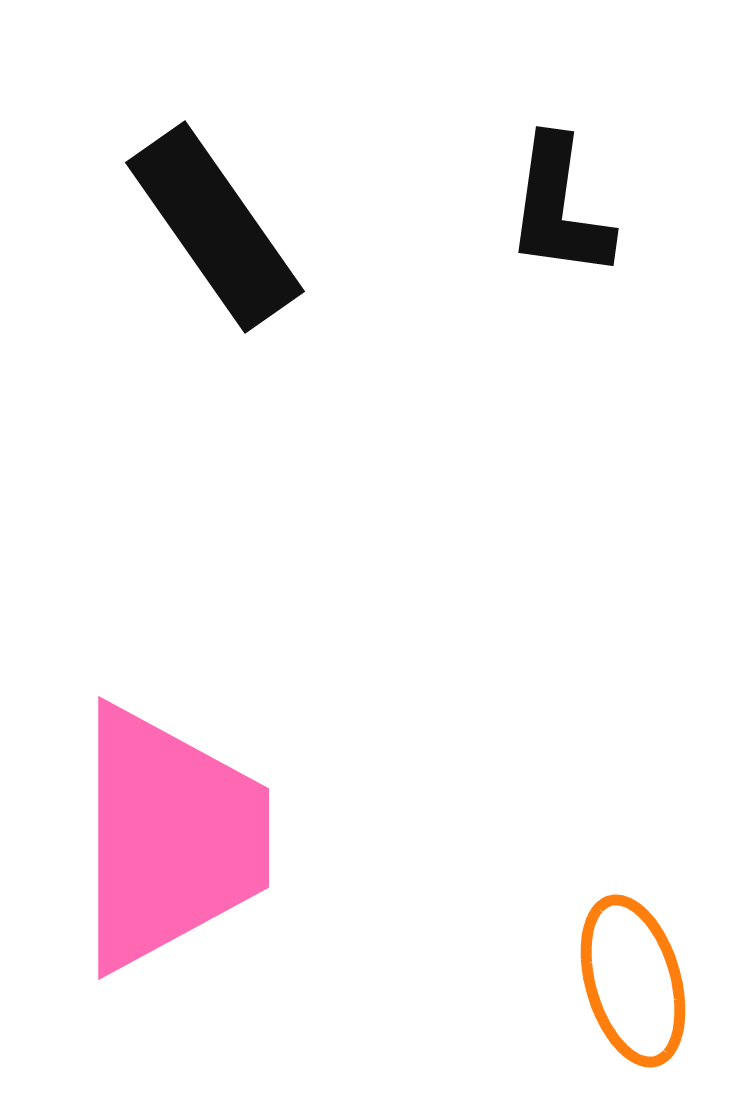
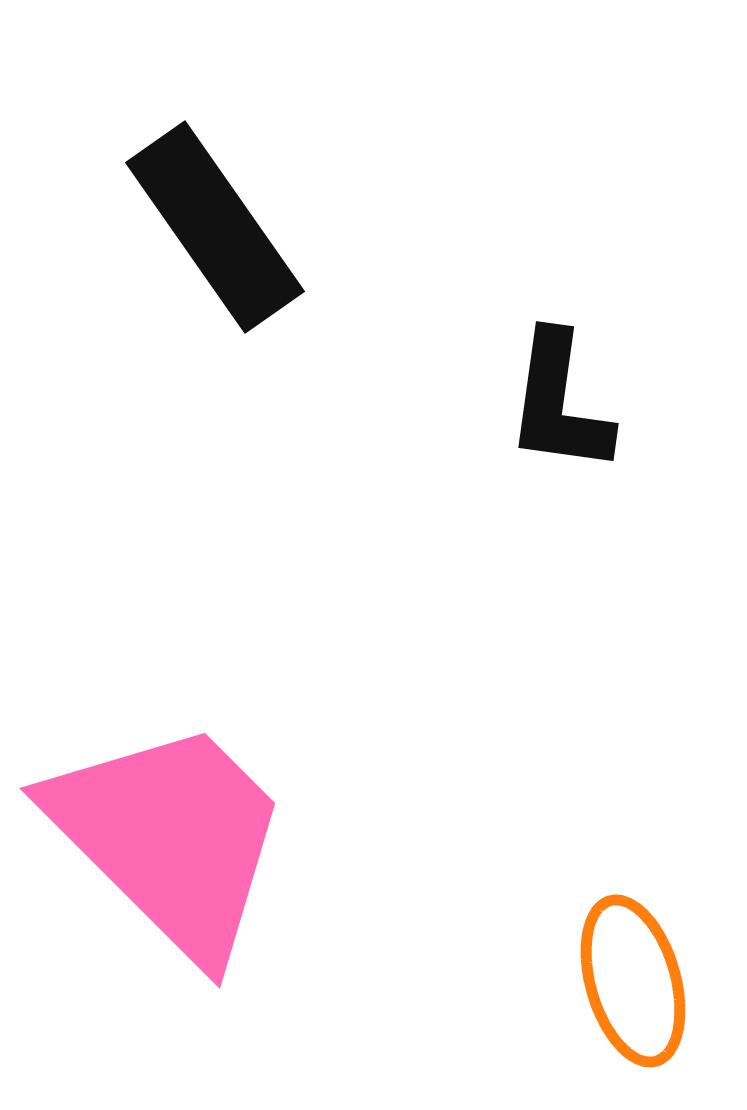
black L-shape: moved 195 px down
pink trapezoid: rotated 45 degrees counterclockwise
